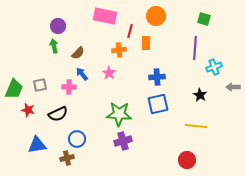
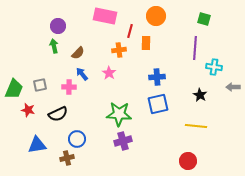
cyan cross: rotated 28 degrees clockwise
red circle: moved 1 px right, 1 px down
